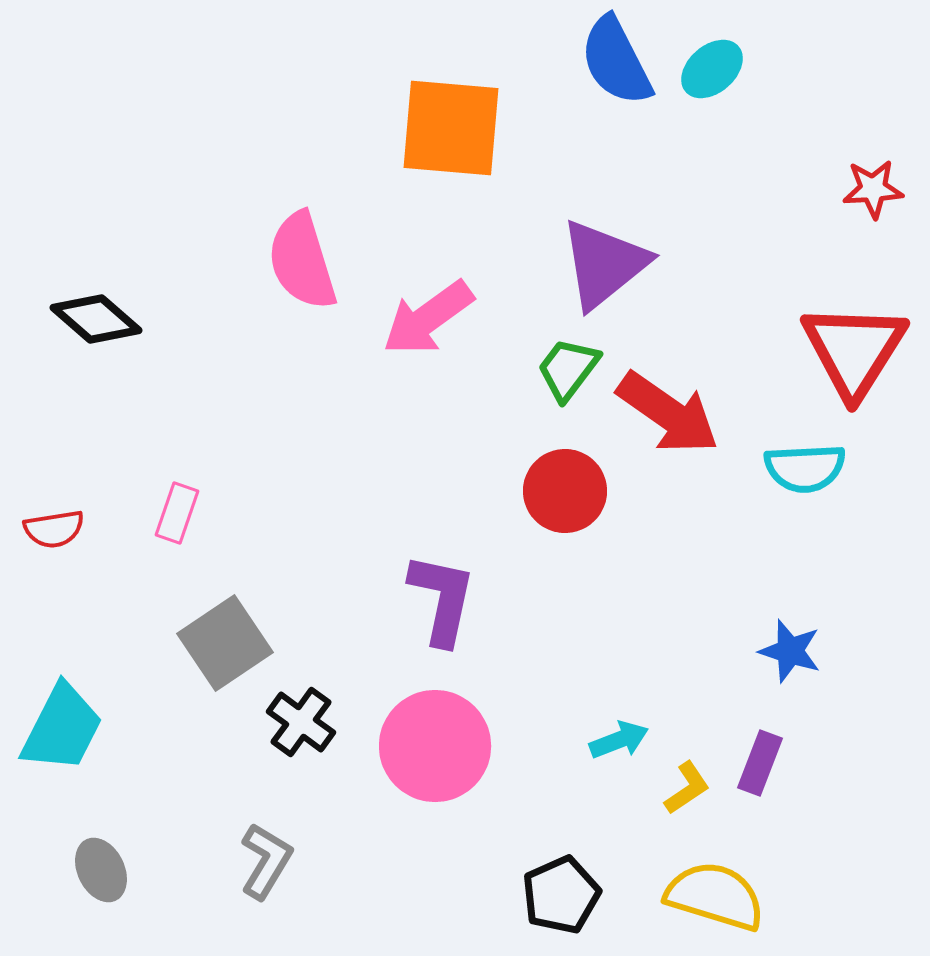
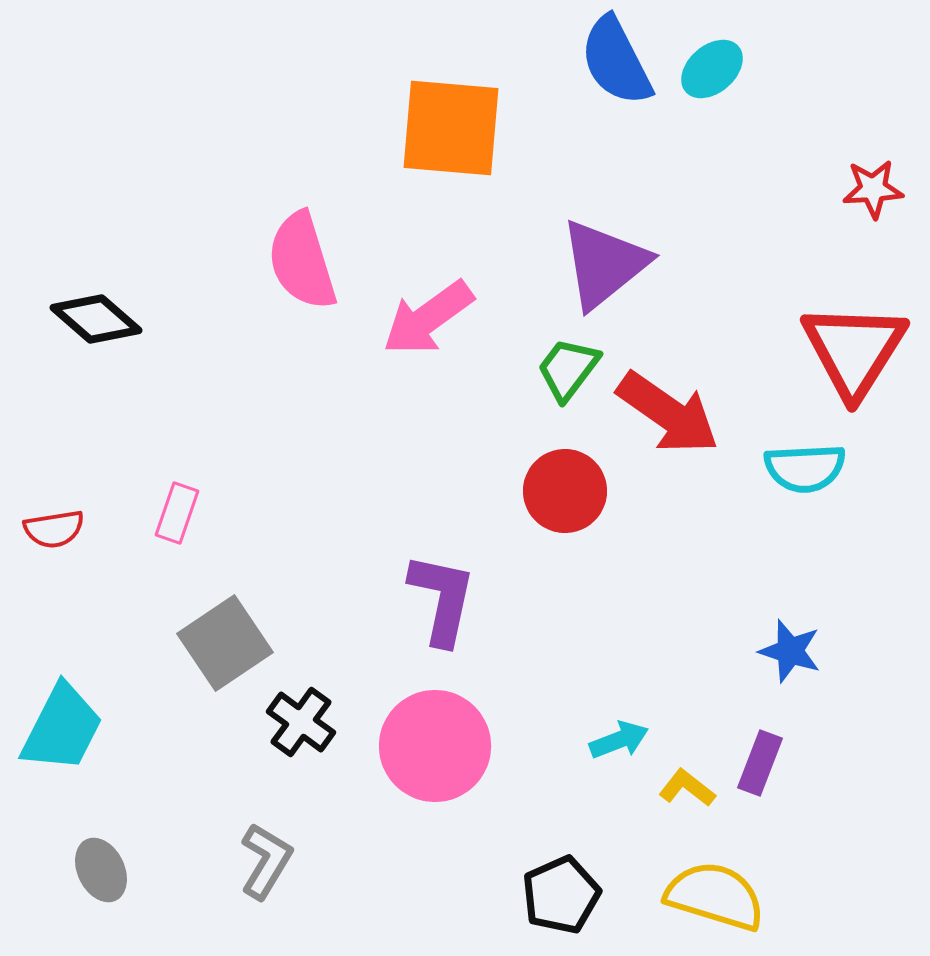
yellow L-shape: rotated 108 degrees counterclockwise
